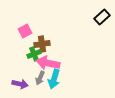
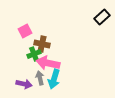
brown cross: rotated 21 degrees clockwise
gray arrow: rotated 144 degrees clockwise
purple arrow: moved 4 px right
